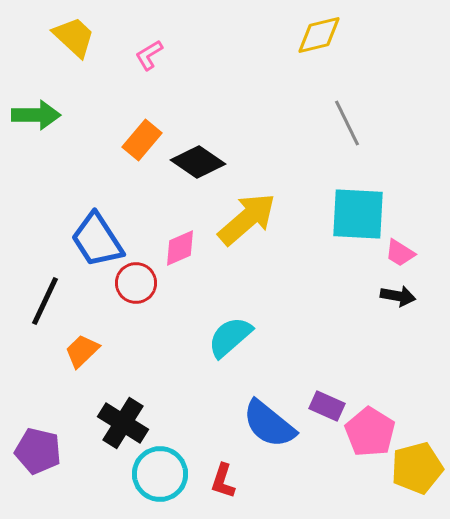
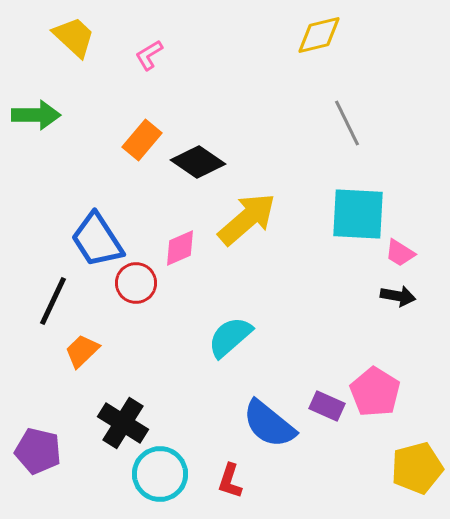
black line: moved 8 px right
pink pentagon: moved 5 px right, 40 px up
red L-shape: moved 7 px right
